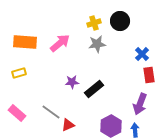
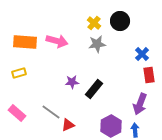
yellow cross: rotated 32 degrees counterclockwise
pink arrow: moved 3 px left, 2 px up; rotated 55 degrees clockwise
black rectangle: rotated 12 degrees counterclockwise
